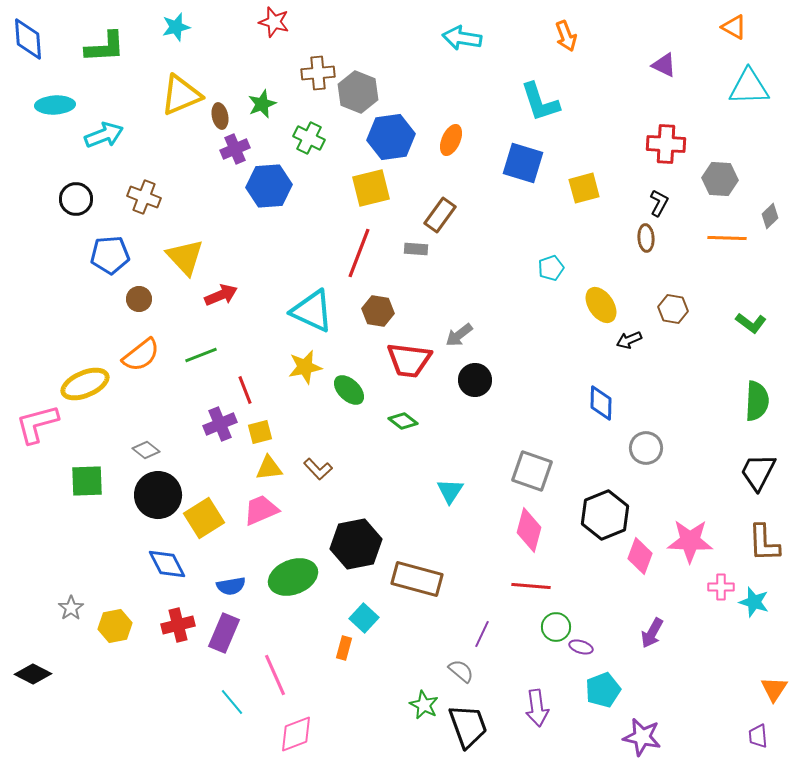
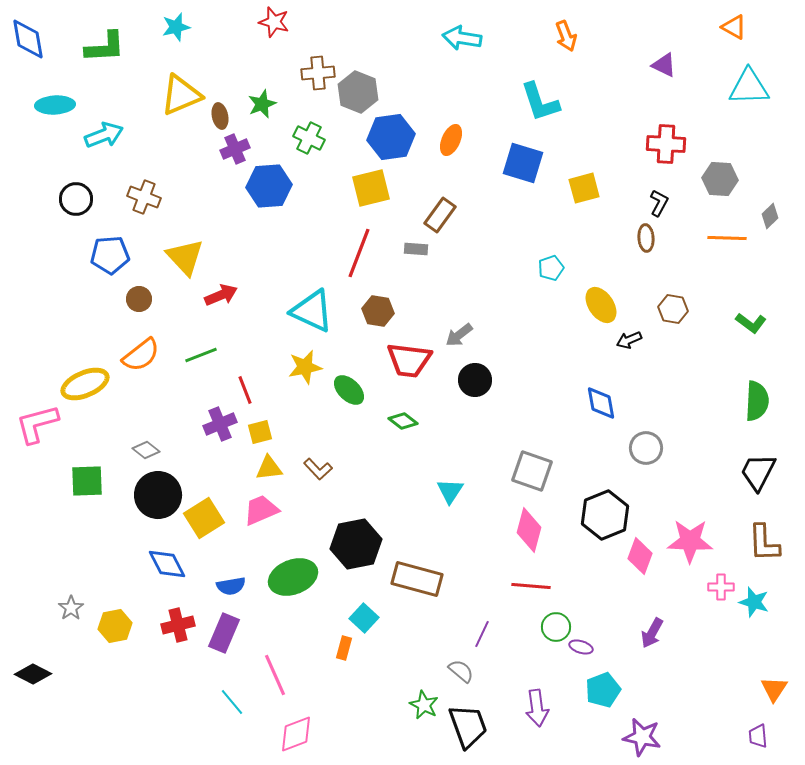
blue diamond at (28, 39): rotated 6 degrees counterclockwise
blue diamond at (601, 403): rotated 12 degrees counterclockwise
